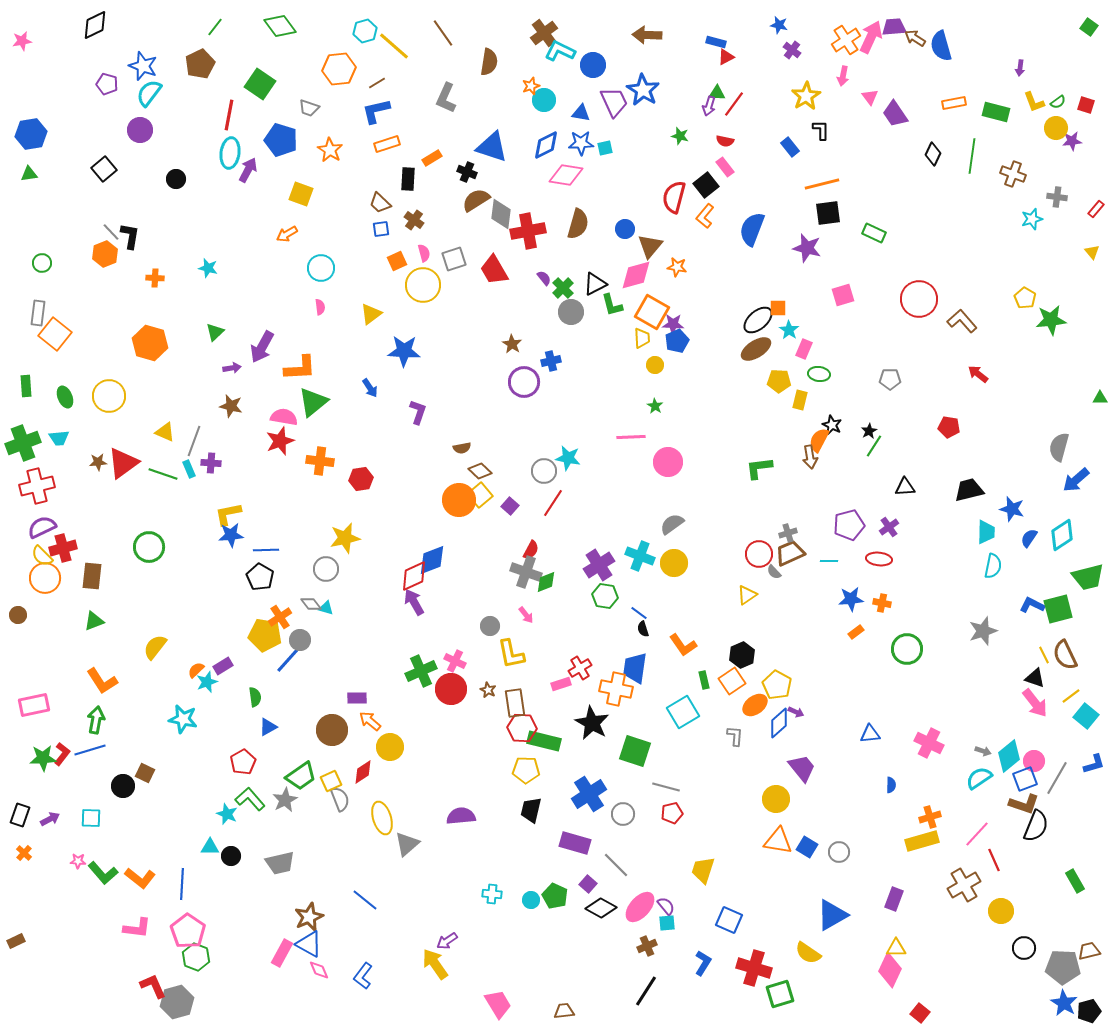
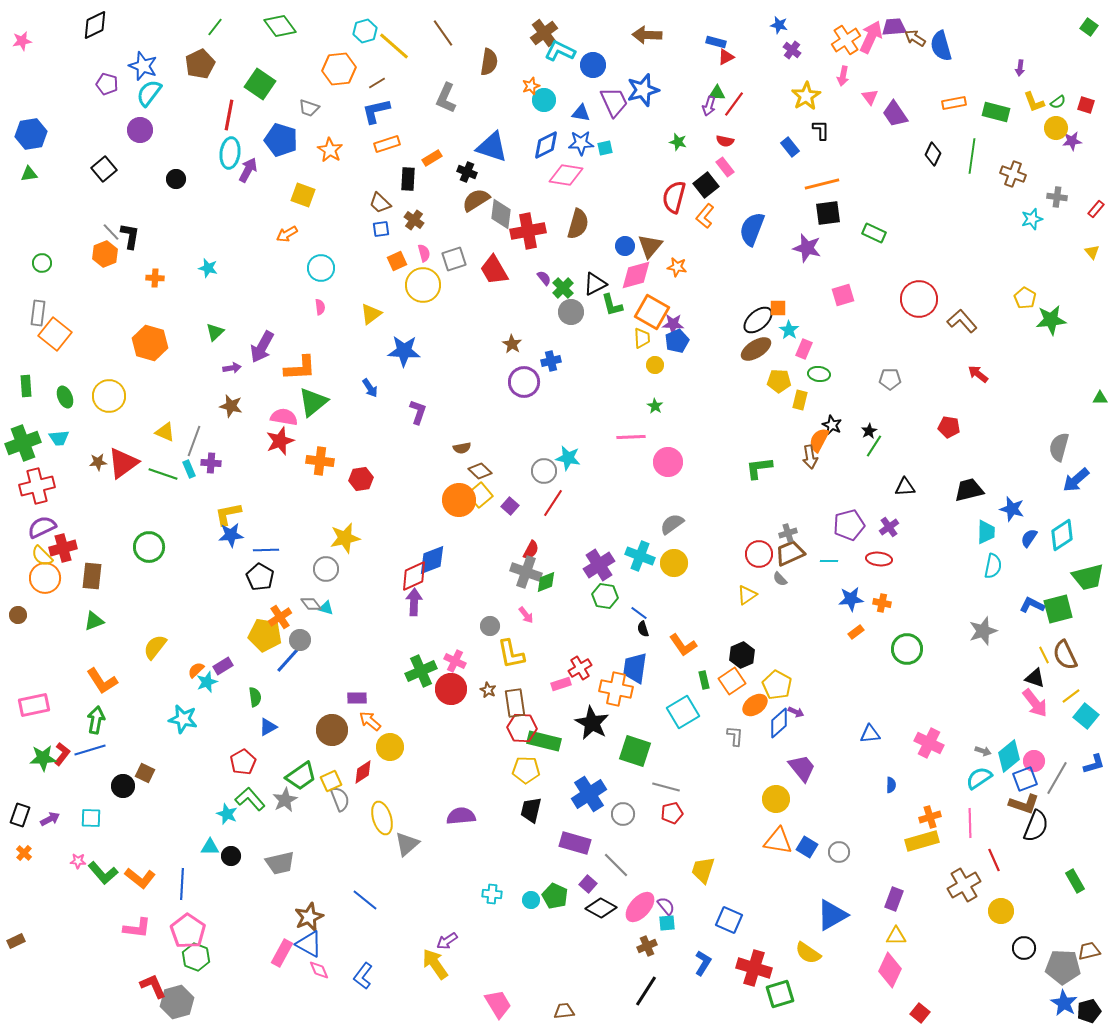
blue star at (643, 90): rotated 24 degrees clockwise
green star at (680, 136): moved 2 px left, 6 px down
yellow square at (301, 194): moved 2 px right, 1 px down
blue circle at (625, 229): moved 17 px down
gray semicircle at (774, 572): moved 6 px right, 7 px down
purple arrow at (414, 602): rotated 32 degrees clockwise
pink line at (977, 834): moved 7 px left, 11 px up; rotated 44 degrees counterclockwise
yellow triangle at (896, 948): moved 12 px up
